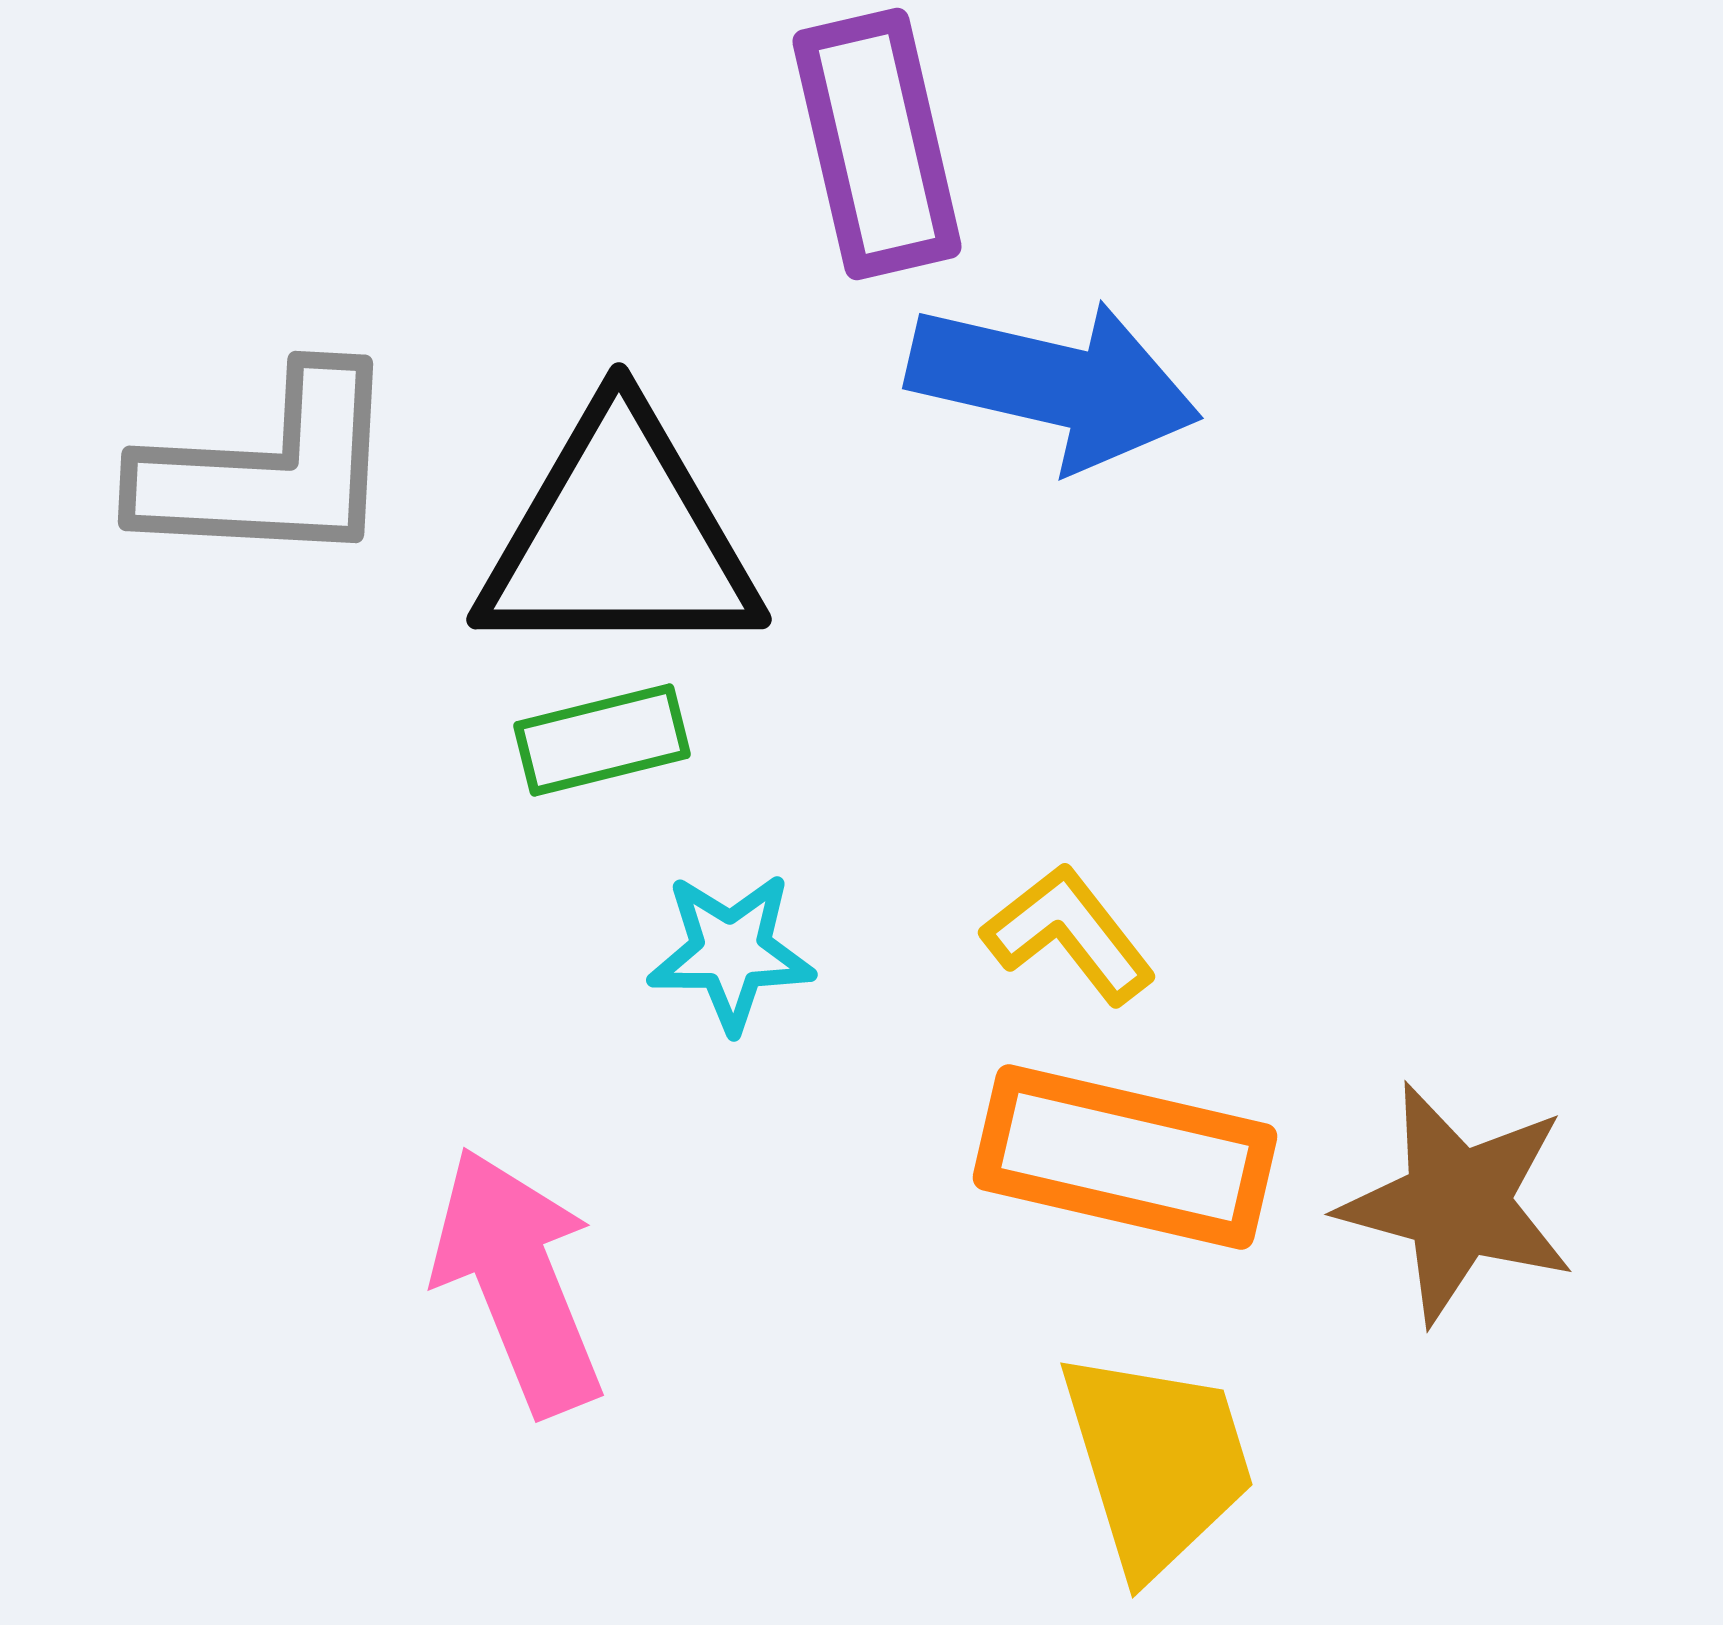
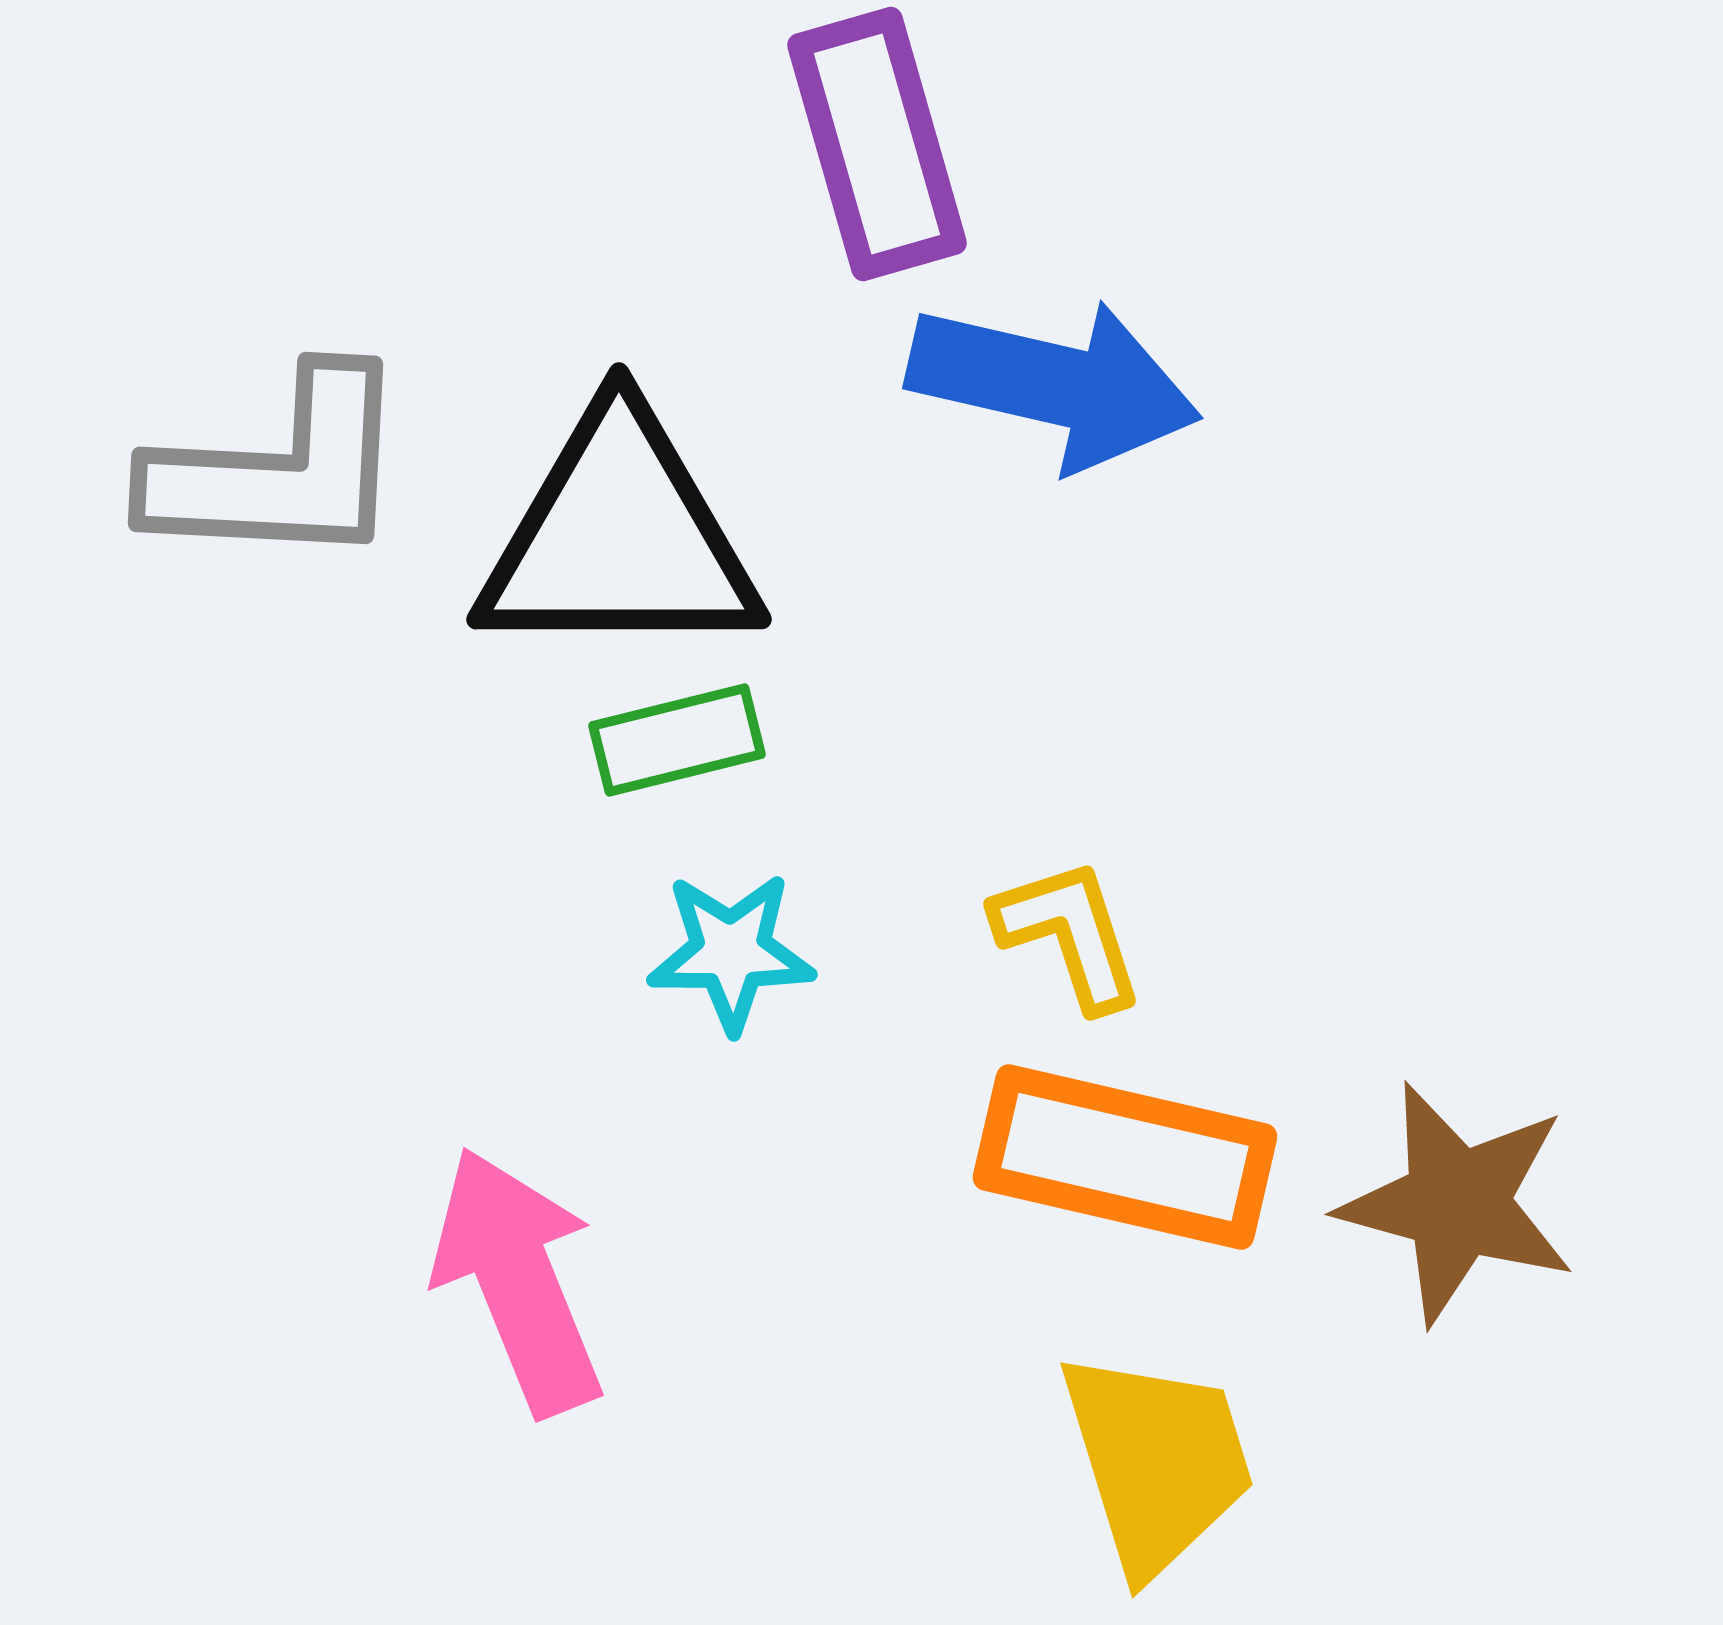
purple rectangle: rotated 3 degrees counterclockwise
gray L-shape: moved 10 px right, 1 px down
green rectangle: moved 75 px right
yellow L-shape: rotated 20 degrees clockwise
